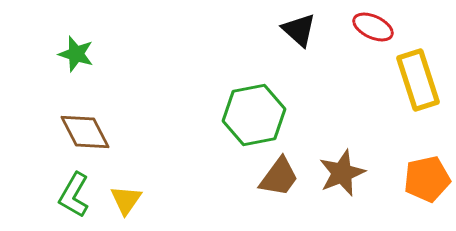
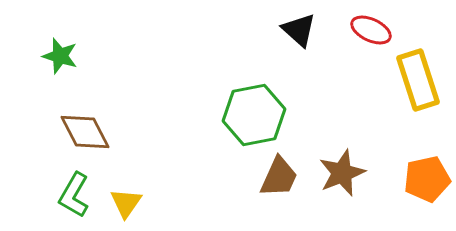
red ellipse: moved 2 px left, 3 px down
green star: moved 16 px left, 2 px down
brown trapezoid: rotated 12 degrees counterclockwise
yellow triangle: moved 3 px down
